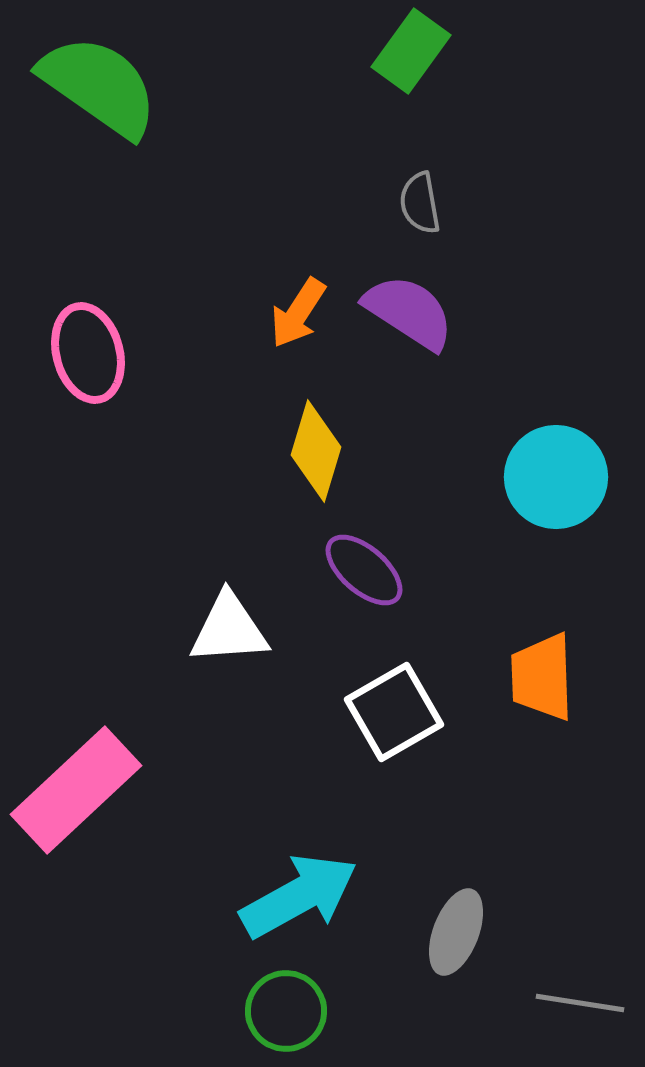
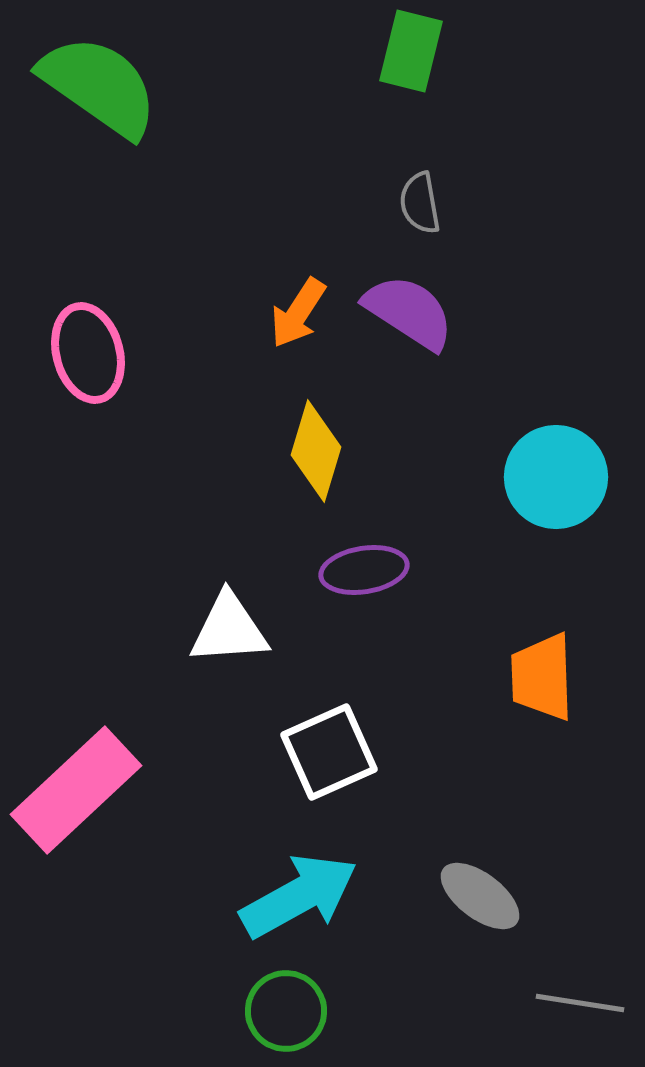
green rectangle: rotated 22 degrees counterclockwise
purple ellipse: rotated 50 degrees counterclockwise
white square: moved 65 px left, 40 px down; rotated 6 degrees clockwise
gray ellipse: moved 24 px right, 36 px up; rotated 74 degrees counterclockwise
